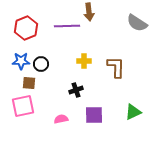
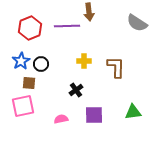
red hexagon: moved 4 px right
blue star: rotated 30 degrees counterclockwise
black cross: rotated 16 degrees counterclockwise
green triangle: rotated 18 degrees clockwise
